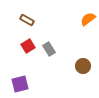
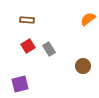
brown rectangle: rotated 24 degrees counterclockwise
